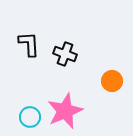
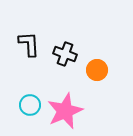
orange circle: moved 15 px left, 11 px up
cyan circle: moved 12 px up
